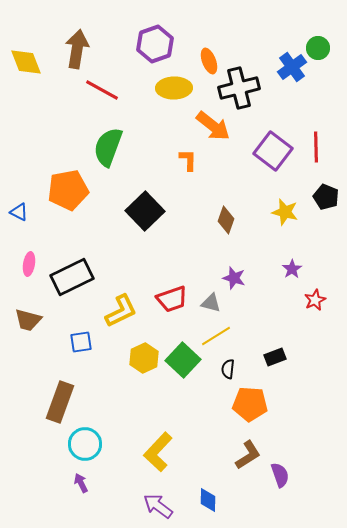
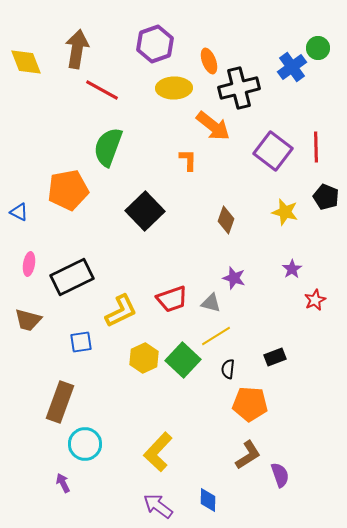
purple arrow at (81, 483): moved 18 px left
